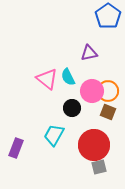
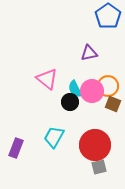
cyan semicircle: moved 7 px right, 12 px down
orange circle: moved 5 px up
black circle: moved 2 px left, 6 px up
brown square: moved 5 px right, 8 px up
cyan trapezoid: moved 2 px down
red circle: moved 1 px right
